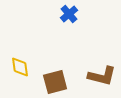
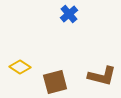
yellow diamond: rotated 50 degrees counterclockwise
